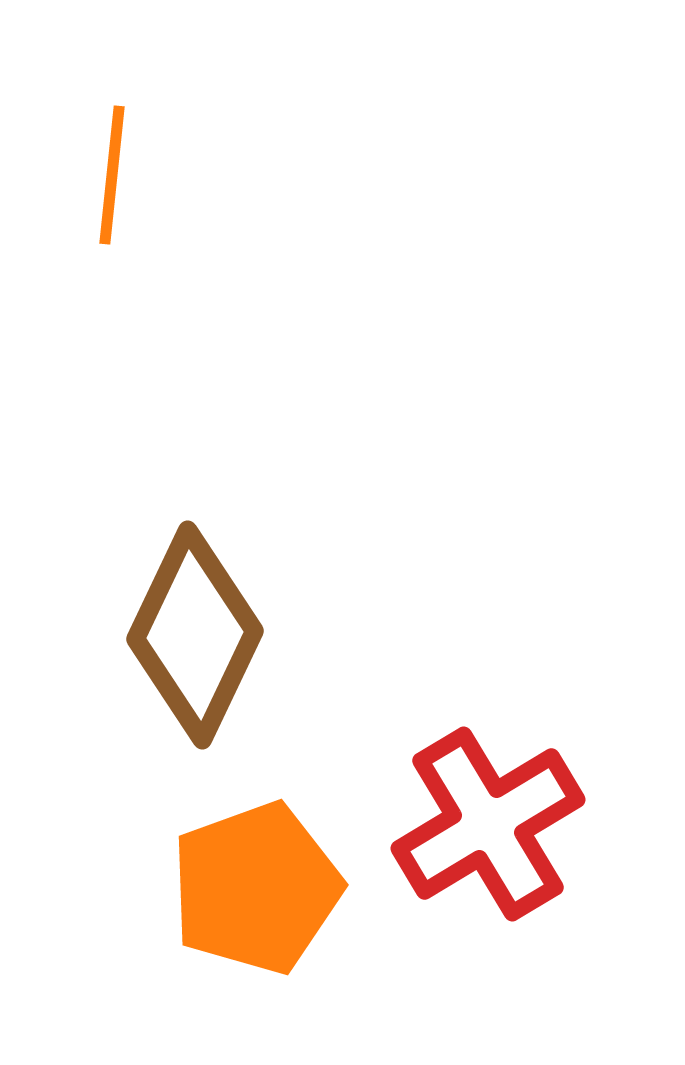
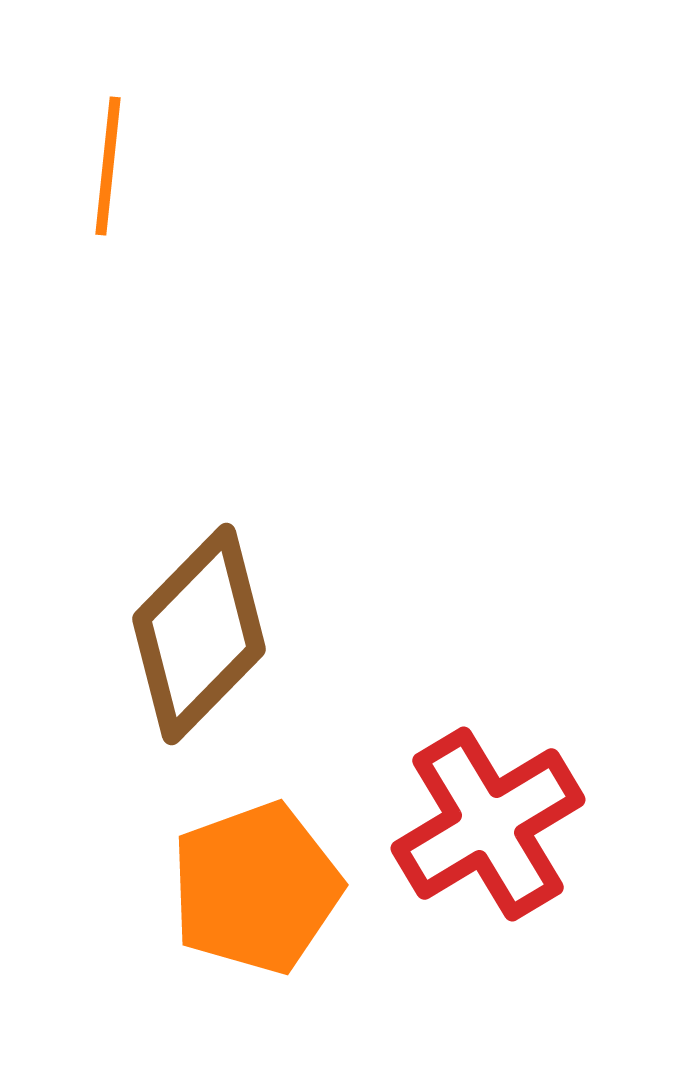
orange line: moved 4 px left, 9 px up
brown diamond: moved 4 px right, 1 px up; rotated 19 degrees clockwise
